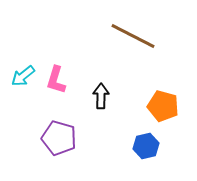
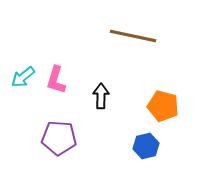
brown line: rotated 15 degrees counterclockwise
cyan arrow: moved 1 px down
purple pentagon: rotated 12 degrees counterclockwise
